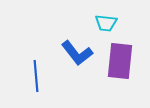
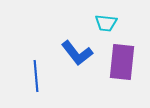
purple rectangle: moved 2 px right, 1 px down
